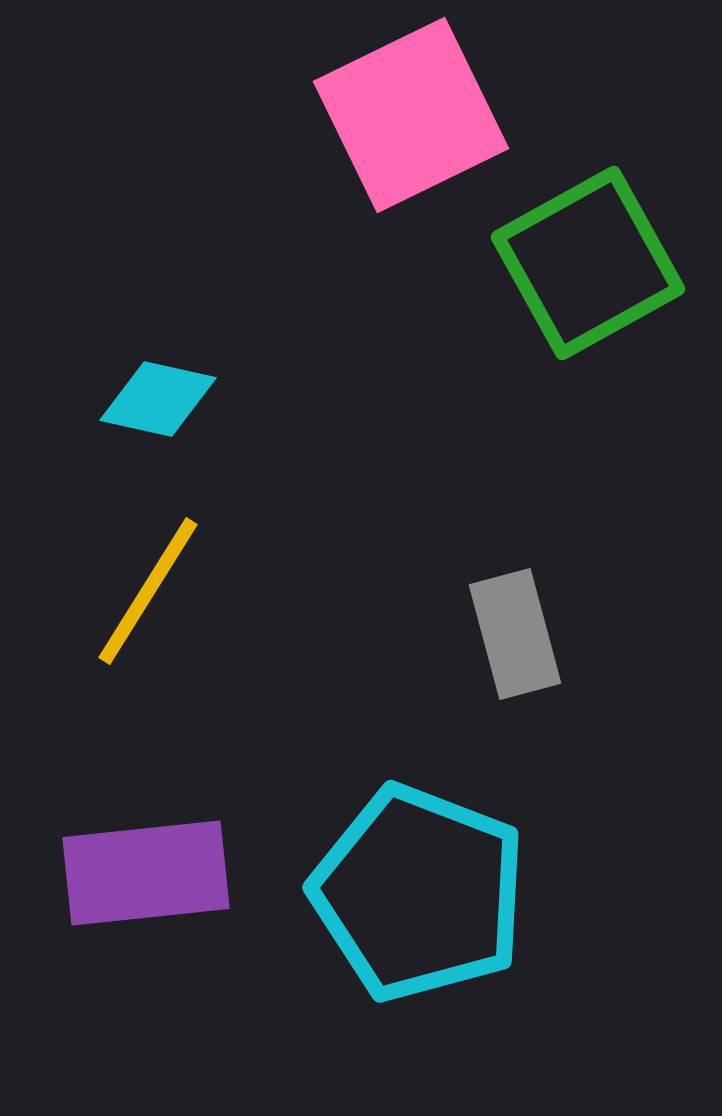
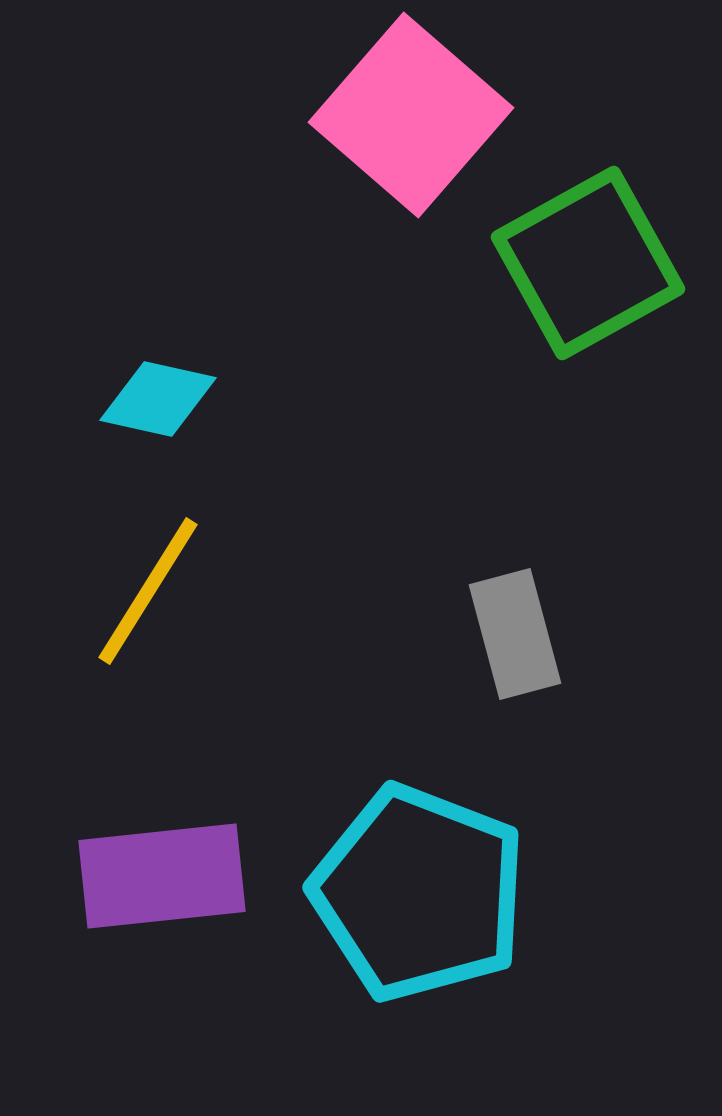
pink square: rotated 23 degrees counterclockwise
purple rectangle: moved 16 px right, 3 px down
